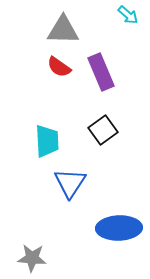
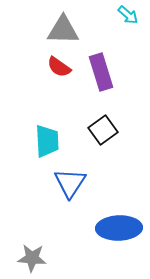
purple rectangle: rotated 6 degrees clockwise
